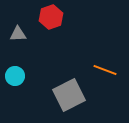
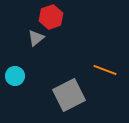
gray triangle: moved 18 px right, 4 px down; rotated 36 degrees counterclockwise
